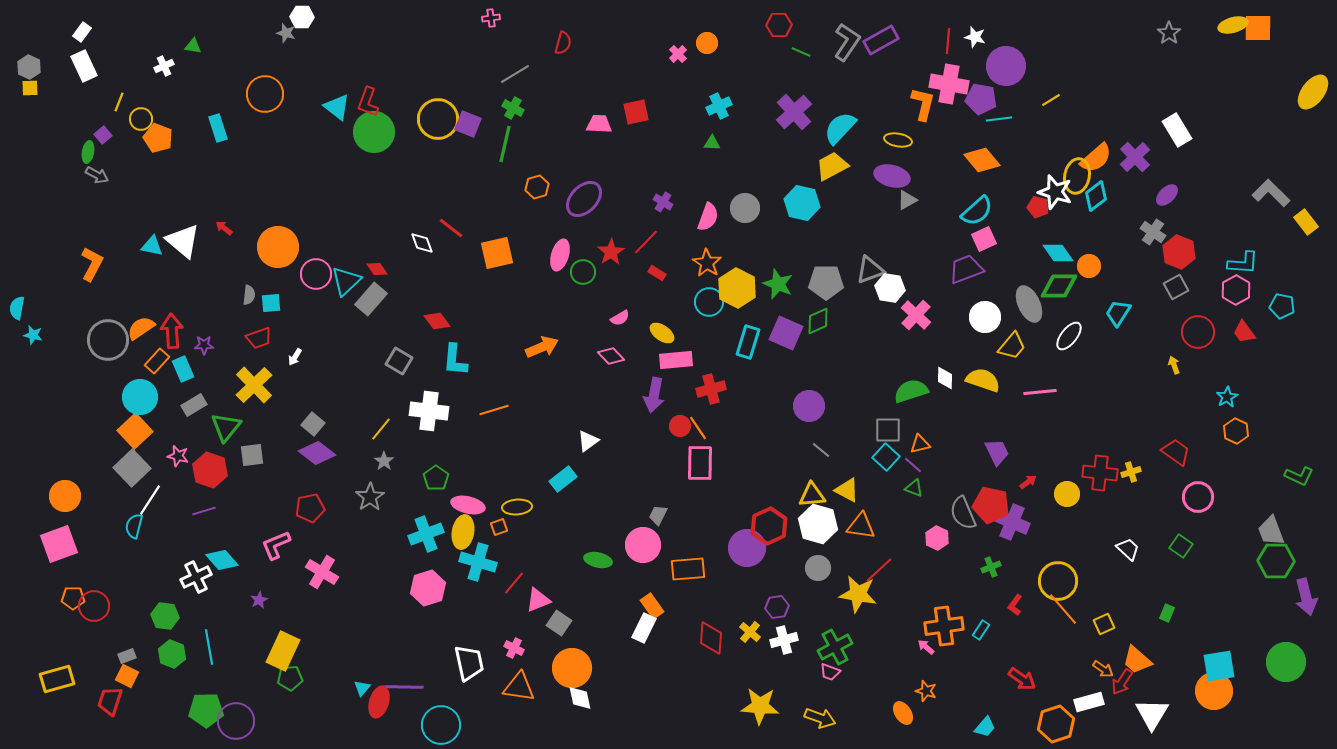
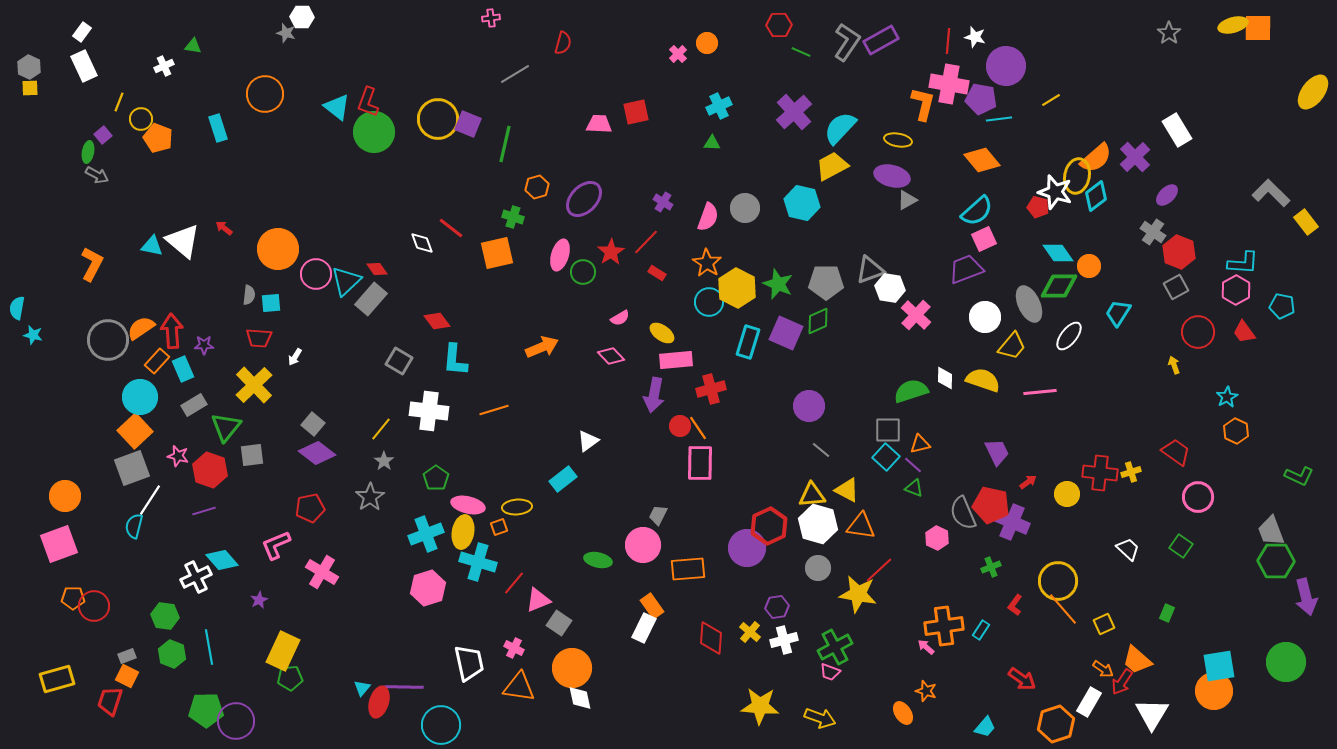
green cross at (513, 108): moved 109 px down; rotated 10 degrees counterclockwise
orange circle at (278, 247): moved 2 px down
red trapezoid at (259, 338): rotated 24 degrees clockwise
gray square at (132, 468): rotated 24 degrees clockwise
white rectangle at (1089, 702): rotated 44 degrees counterclockwise
